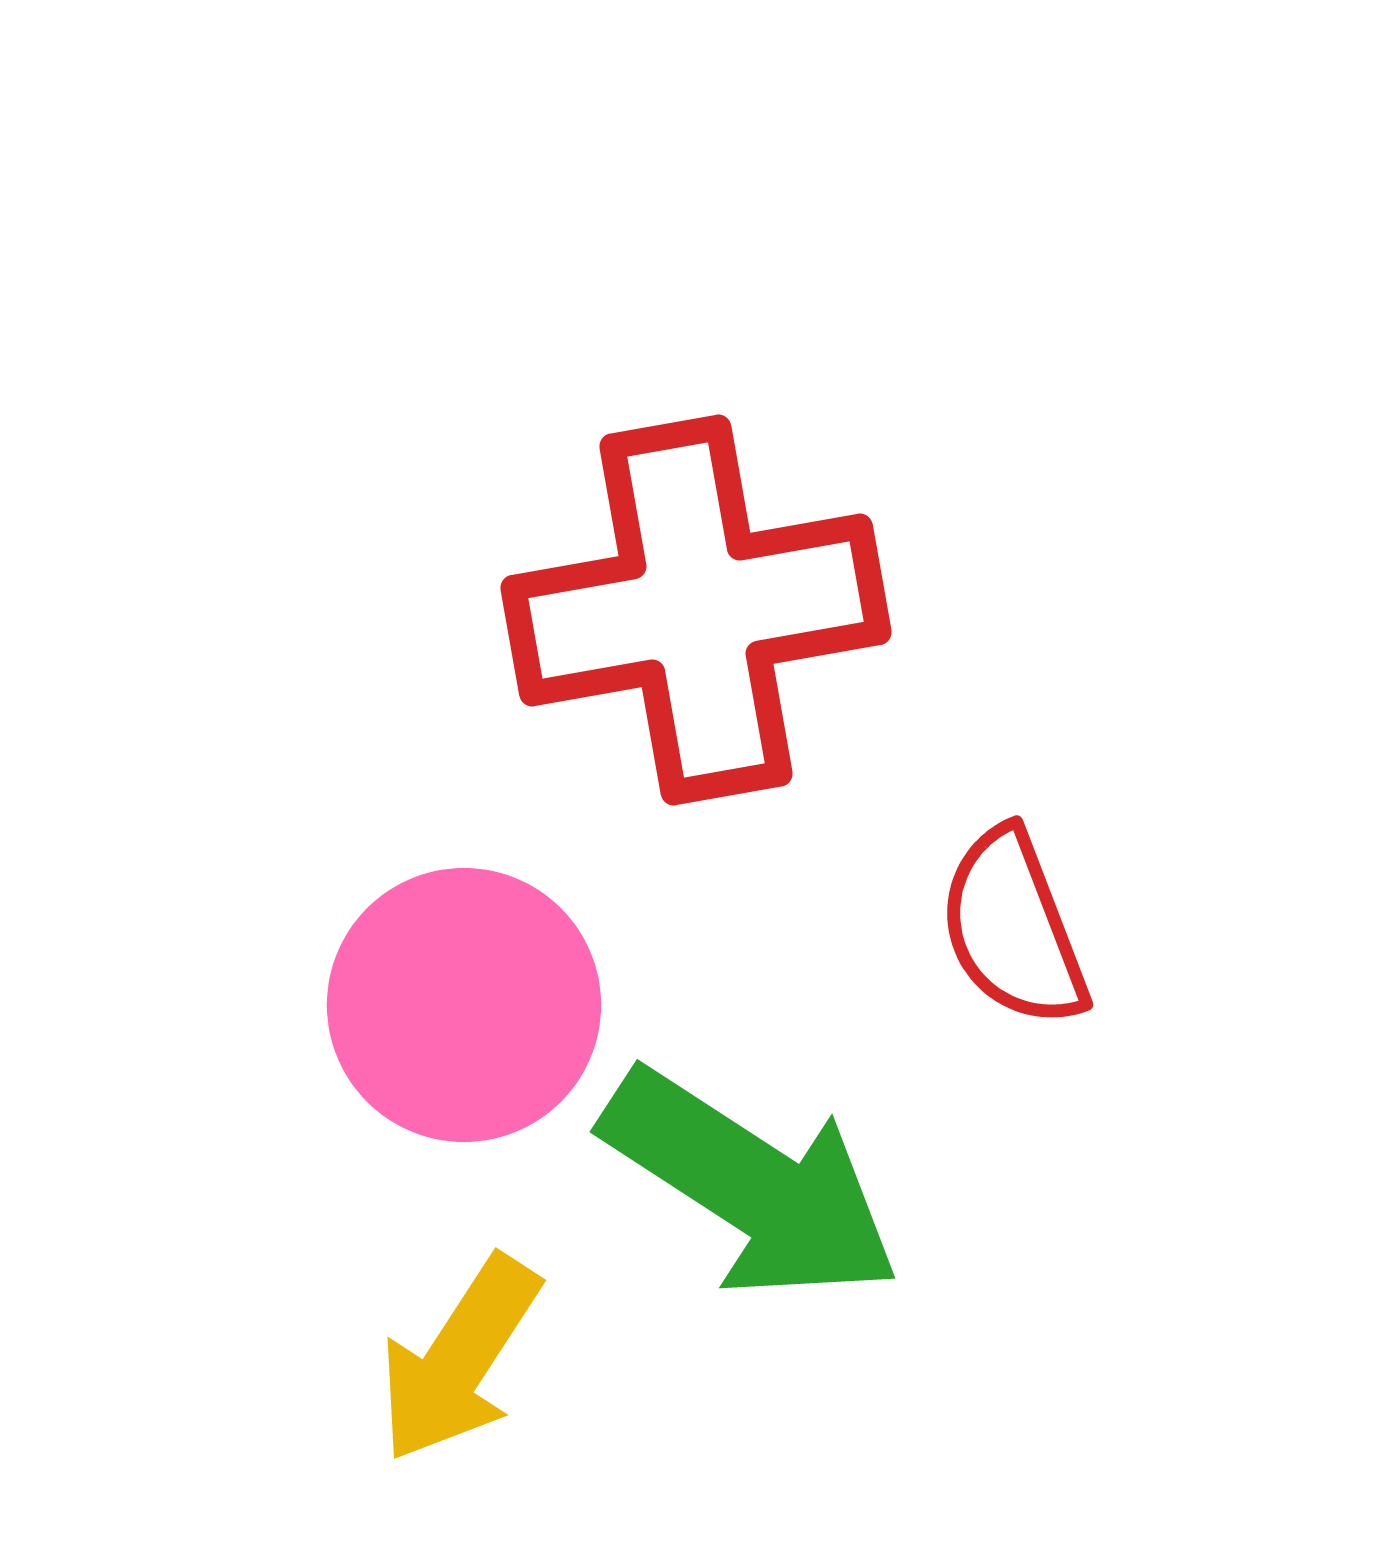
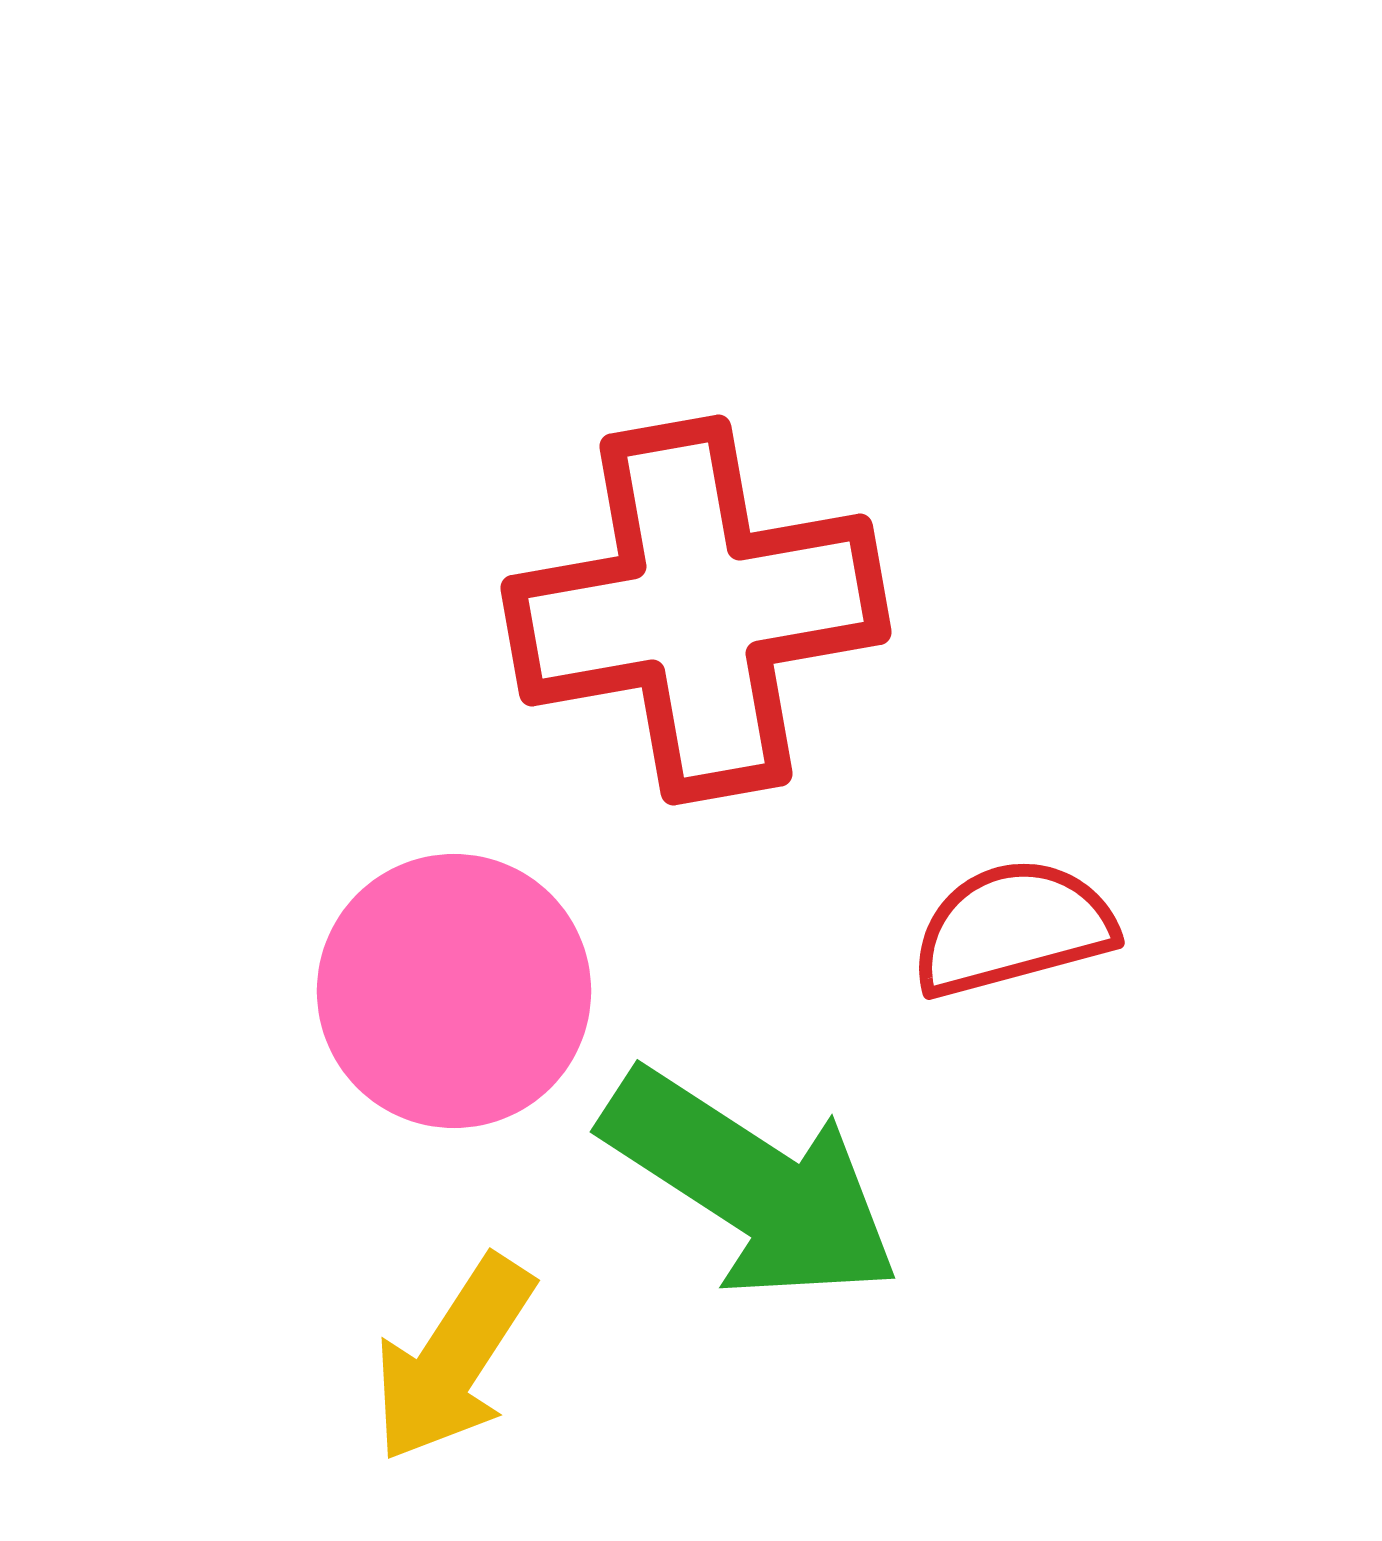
red semicircle: rotated 96 degrees clockwise
pink circle: moved 10 px left, 14 px up
yellow arrow: moved 6 px left
